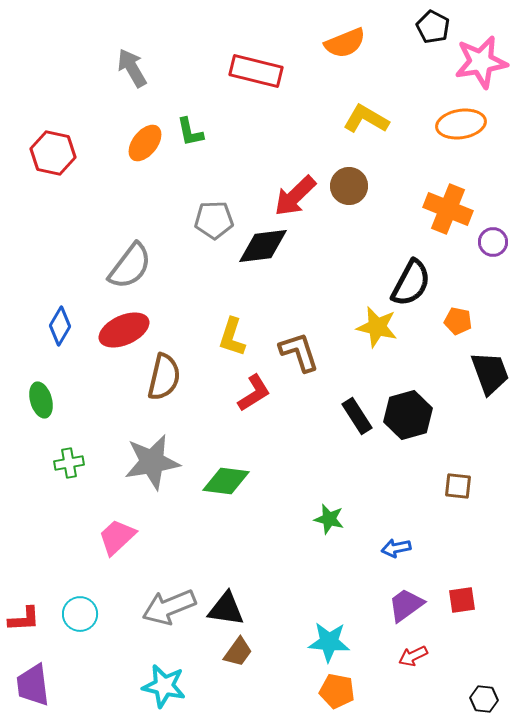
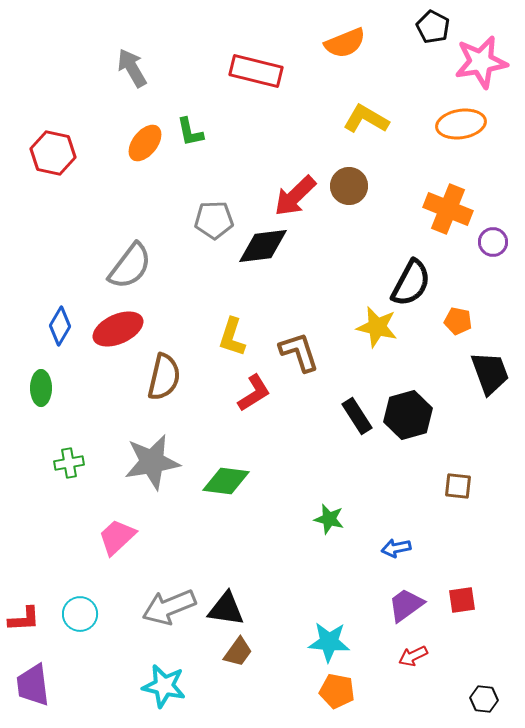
red ellipse at (124, 330): moved 6 px left, 1 px up
green ellipse at (41, 400): moved 12 px up; rotated 16 degrees clockwise
